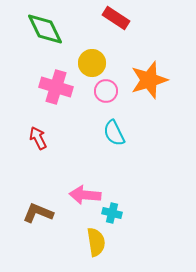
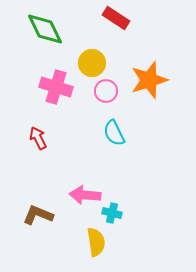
brown L-shape: moved 2 px down
